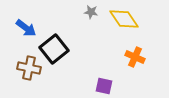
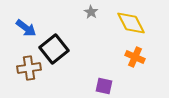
gray star: rotated 24 degrees clockwise
yellow diamond: moved 7 px right, 4 px down; rotated 8 degrees clockwise
brown cross: rotated 20 degrees counterclockwise
